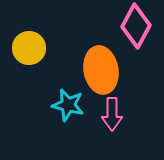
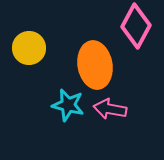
orange ellipse: moved 6 px left, 5 px up
pink arrow: moved 2 px left, 5 px up; rotated 100 degrees clockwise
